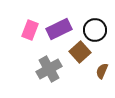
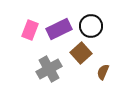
black circle: moved 4 px left, 4 px up
brown square: moved 1 px right, 1 px down
brown semicircle: moved 1 px right, 1 px down
